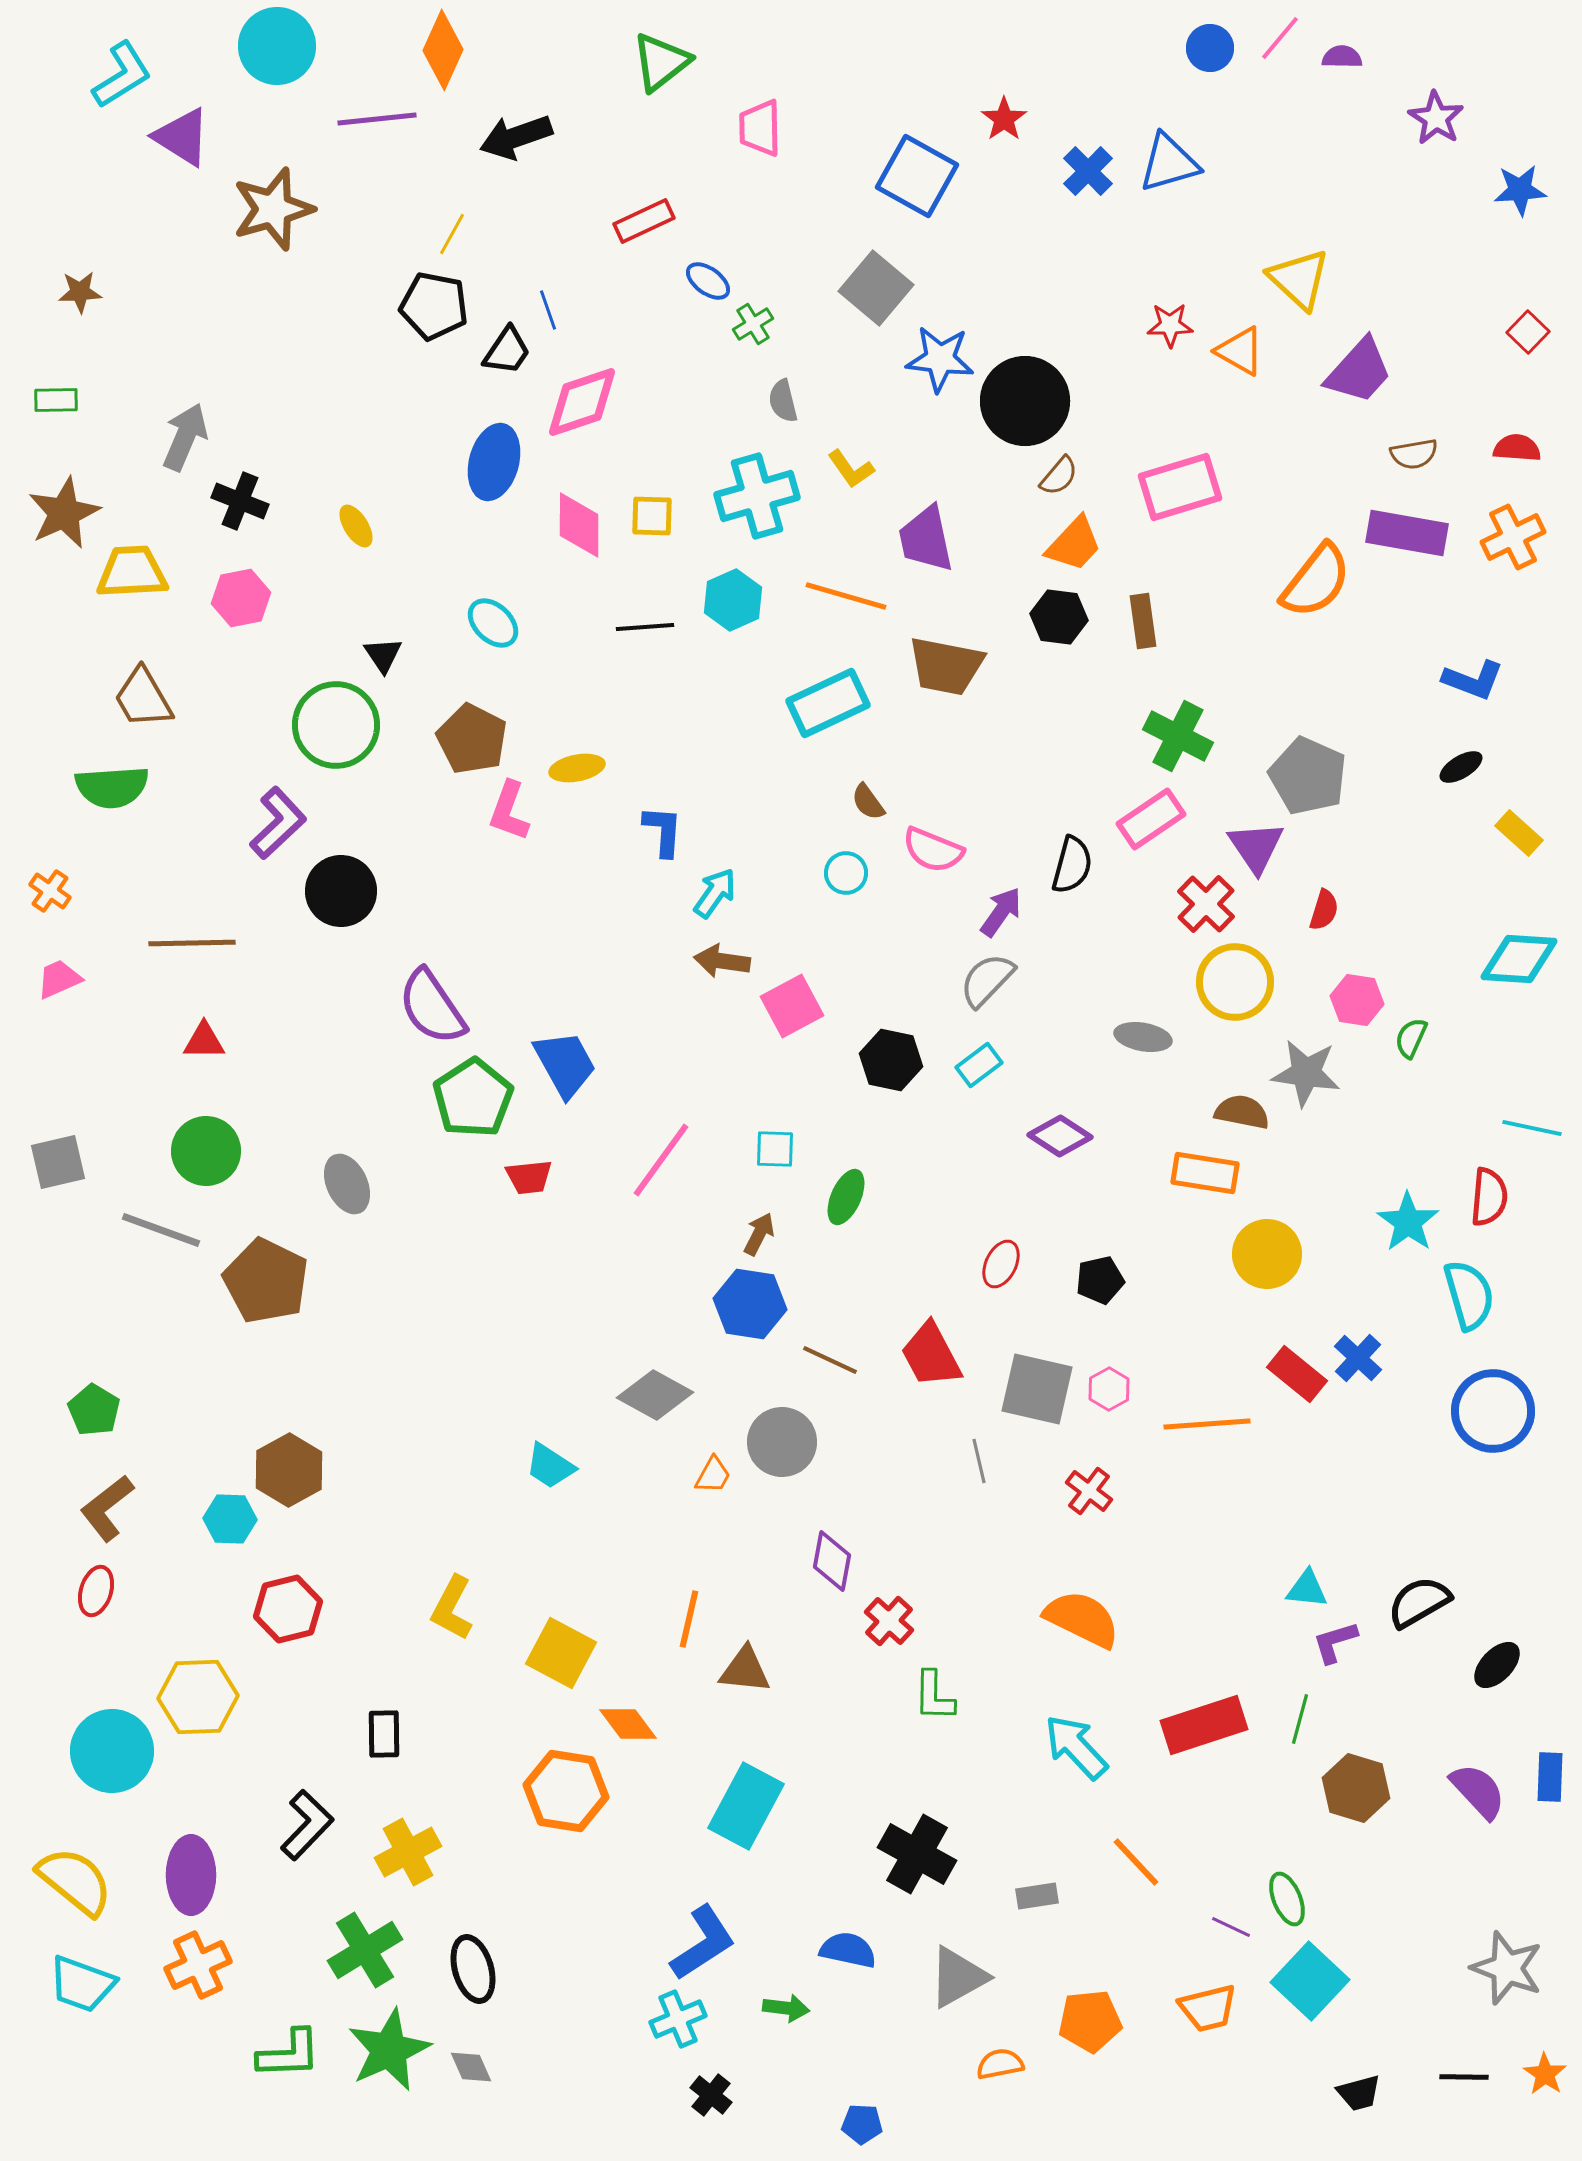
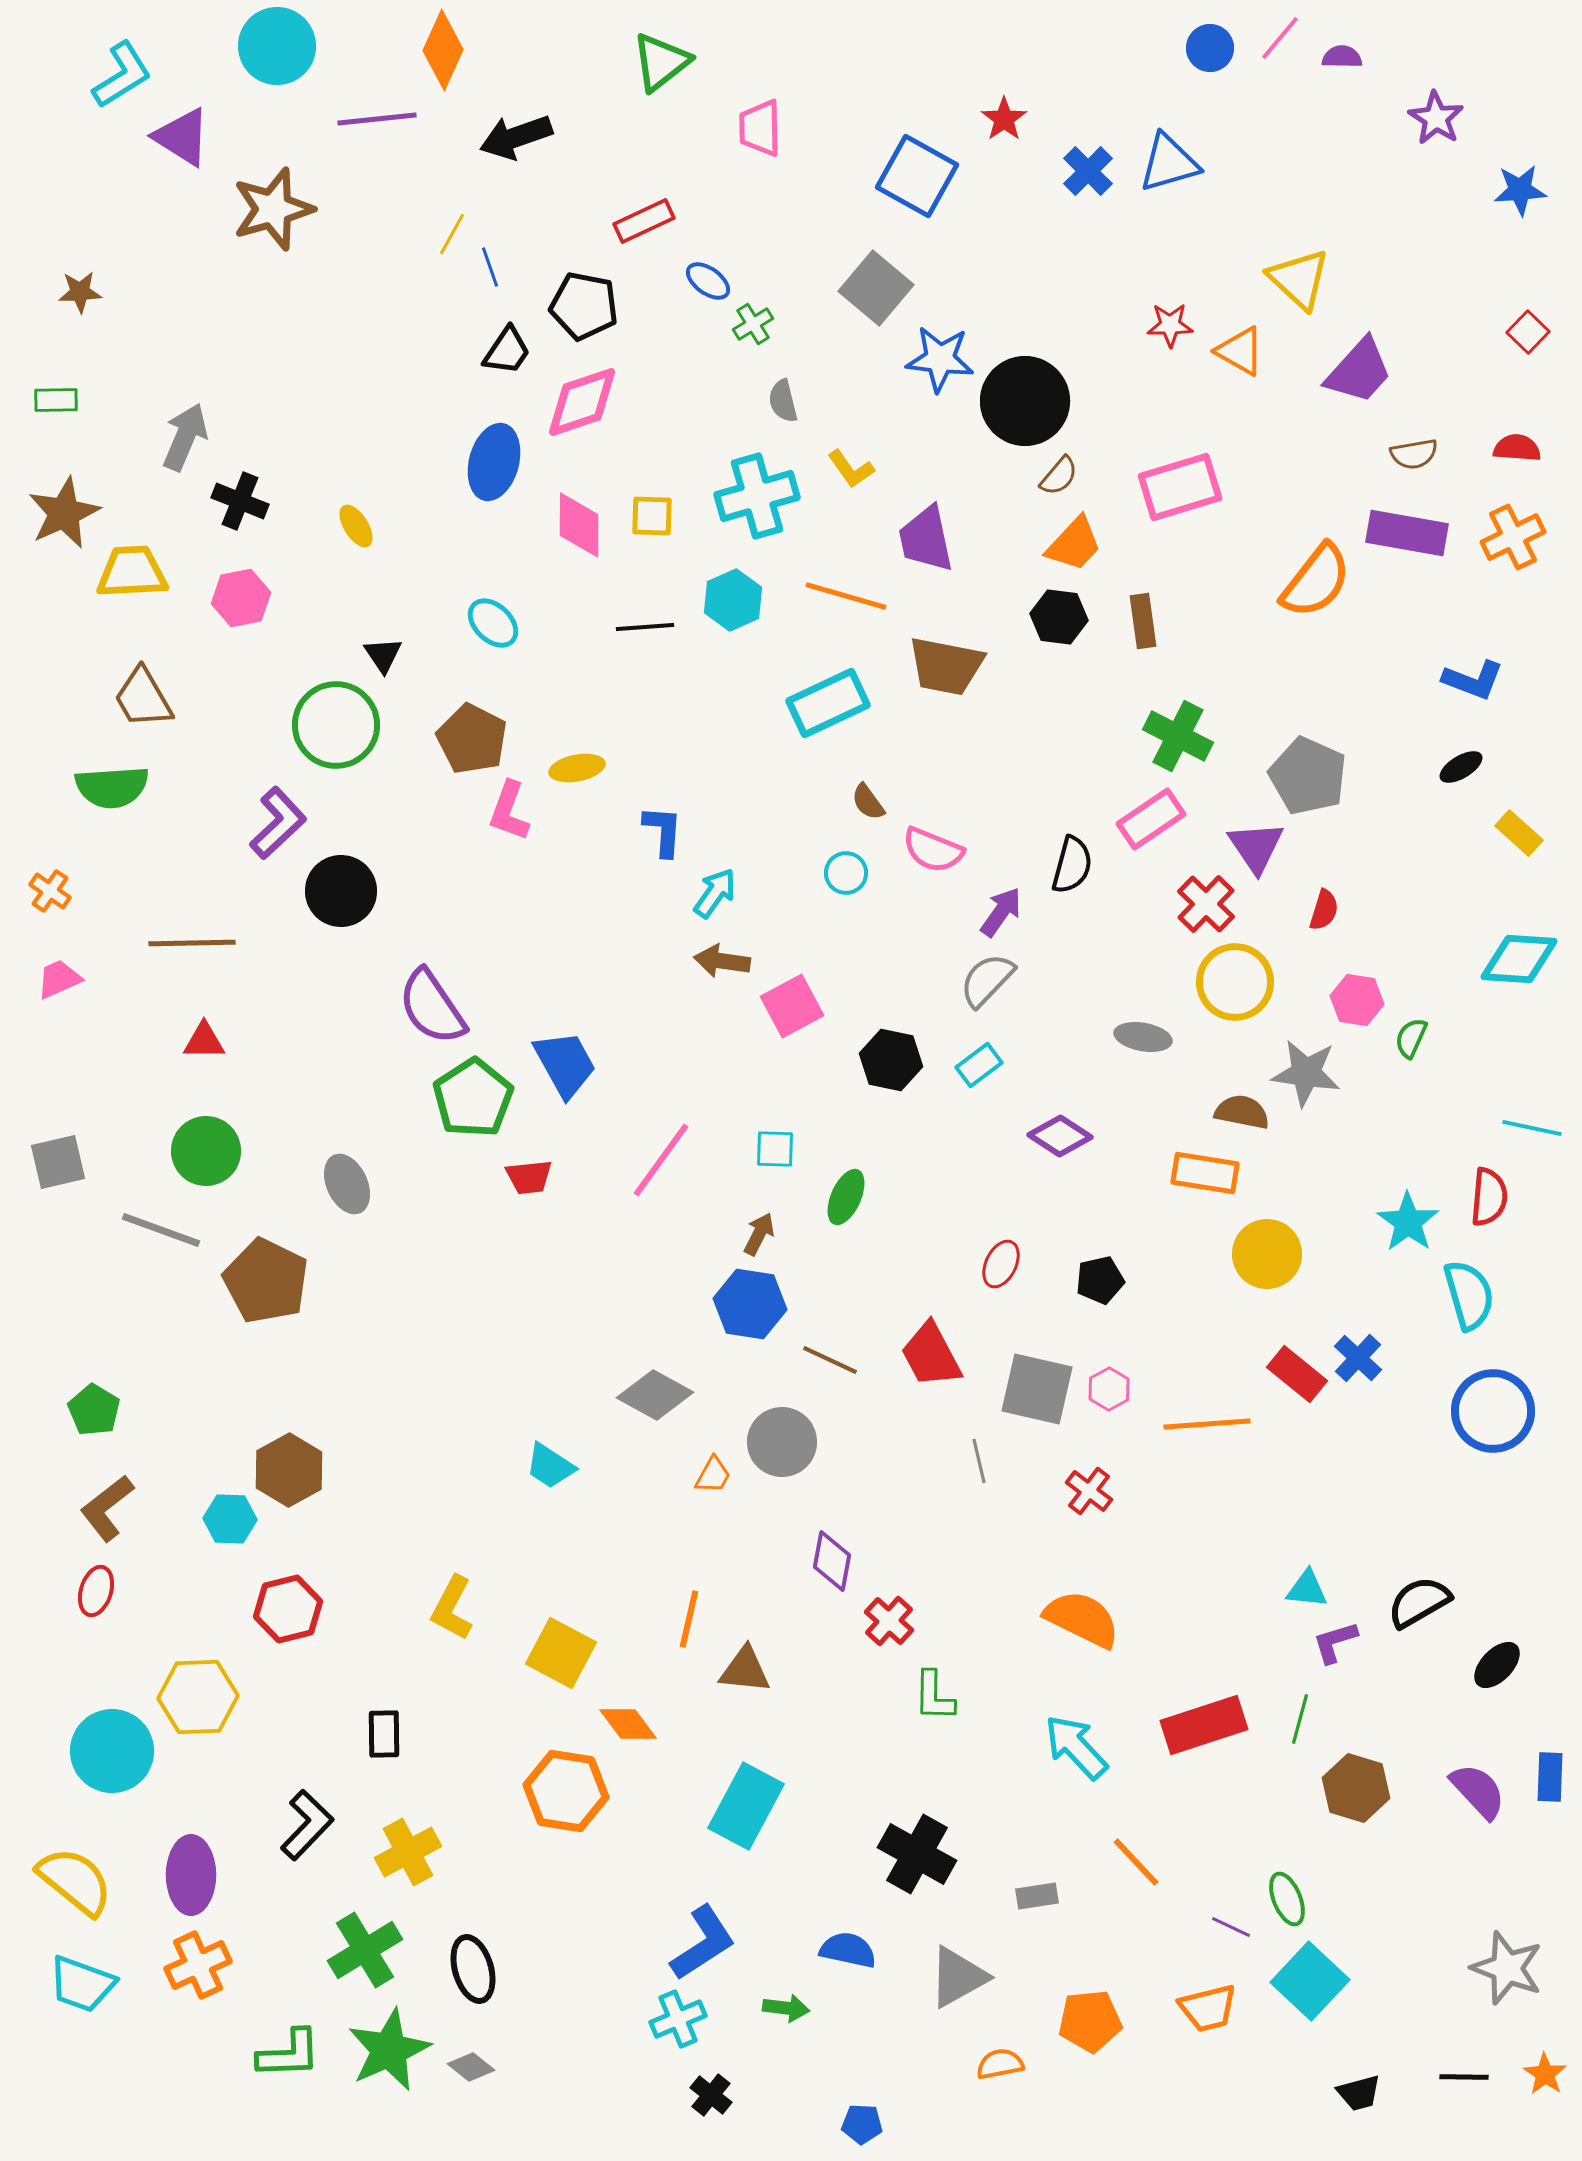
black pentagon at (434, 306): moved 150 px right
blue line at (548, 310): moved 58 px left, 43 px up
gray diamond at (471, 2067): rotated 27 degrees counterclockwise
